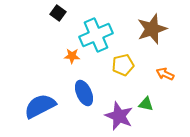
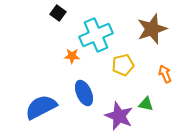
orange arrow: rotated 42 degrees clockwise
blue semicircle: moved 1 px right, 1 px down
